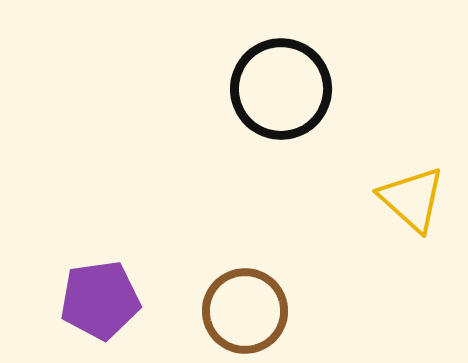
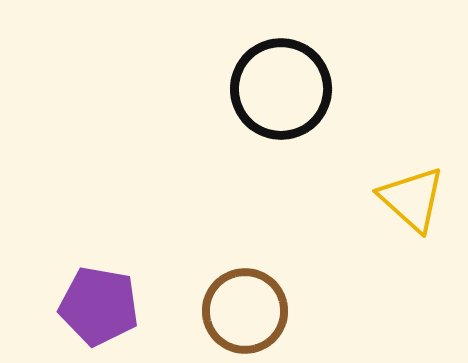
purple pentagon: moved 1 px left, 6 px down; rotated 18 degrees clockwise
